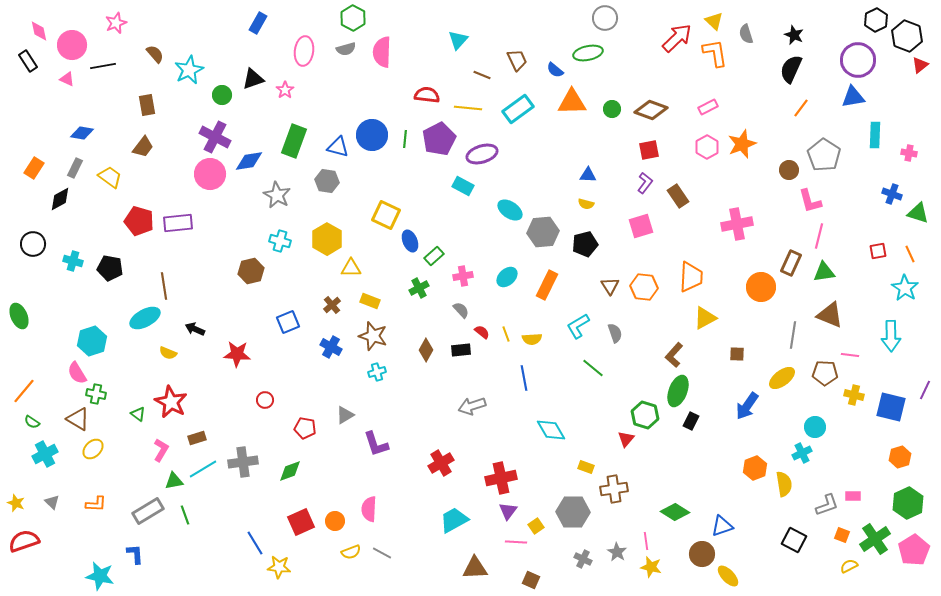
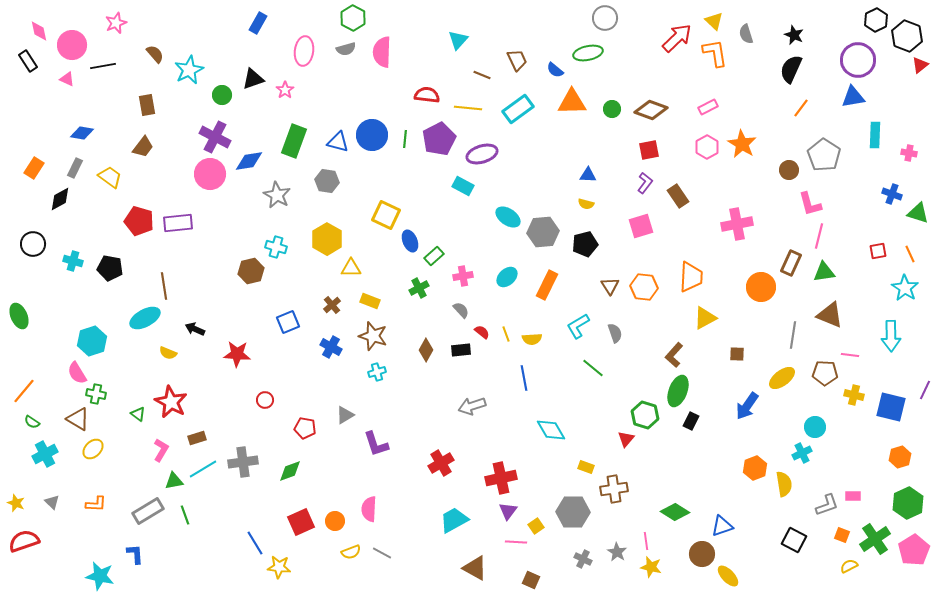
orange star at (742, 144): rotated 20 degrees counterclockwise
blue triangle at (338, 147): moved 5 px up
pink L-shape at (810, 201): moved 3 px down
cyan ellipse at (510, 210): moved 2 px left, 7 px down
cyan cross at (280, 241): moved 4 px left, 6 px down
brown triangle at (475, 568): rotated 32 degrees clockwise
